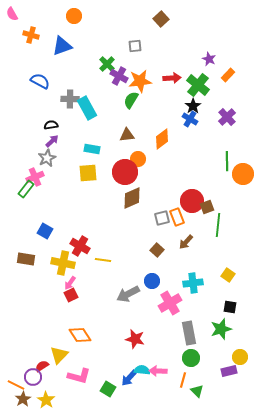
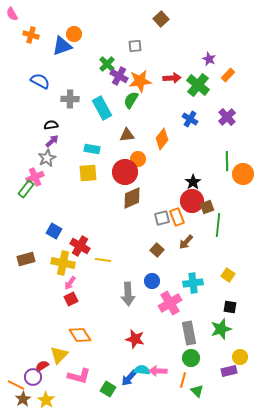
orange circle at (74, 16): moved 18 px down
black star at (193, 106): moved 76 px down
cyan rectangle at (87, 108): moved 15 px right
orange diamond at (162, 139): rotated 15 degrees counterclockwise
blue square at (45, 231): moved 9 px right
brown rectangle at (26, 259): rotated 24 degrees counterclockwise
gray arrow at (128, 294): rotated 65 degrees counterclockwise
red square at (71, 295): moved 4 px down
